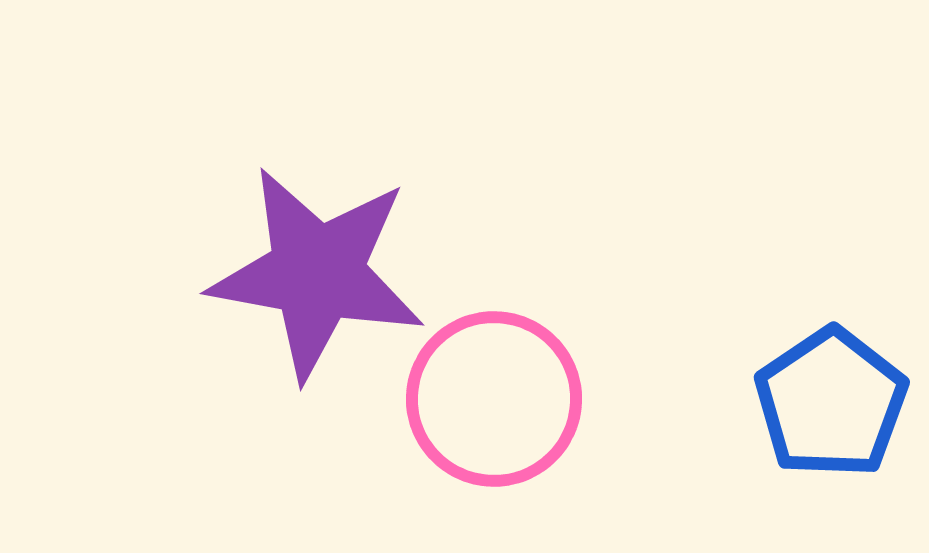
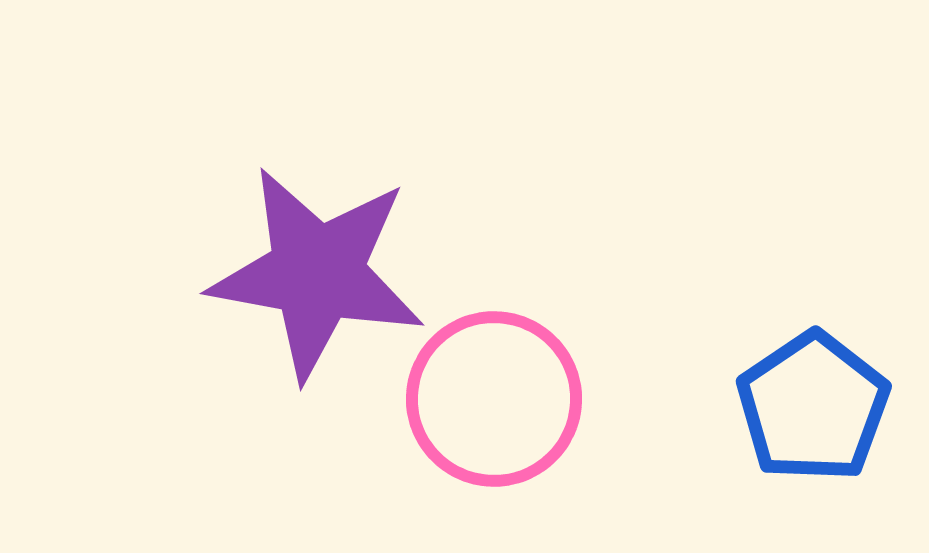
blue pentagon: moved 18 px left, 4 px down
